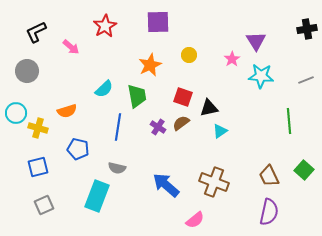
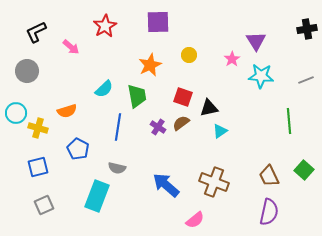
blue pentagon: rotated 15 degrees clockwise
